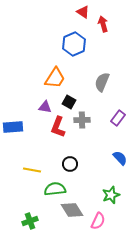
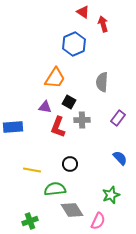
gray semicircle: rotated 18 degrees counterclockwise
